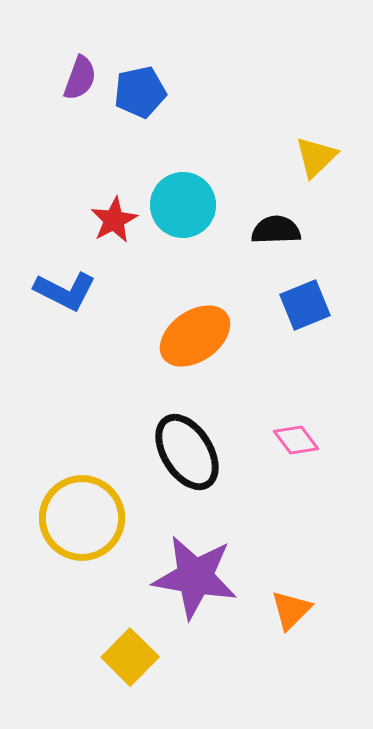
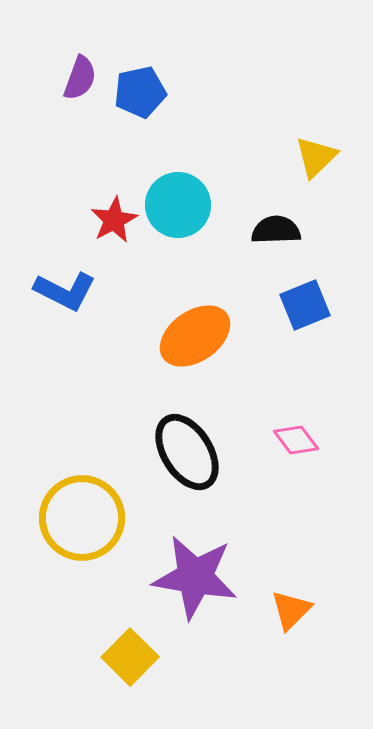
cyan circle: moved 5 px left
